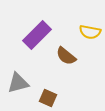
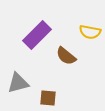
brown square: rotated 18 degrees counterclockwise
